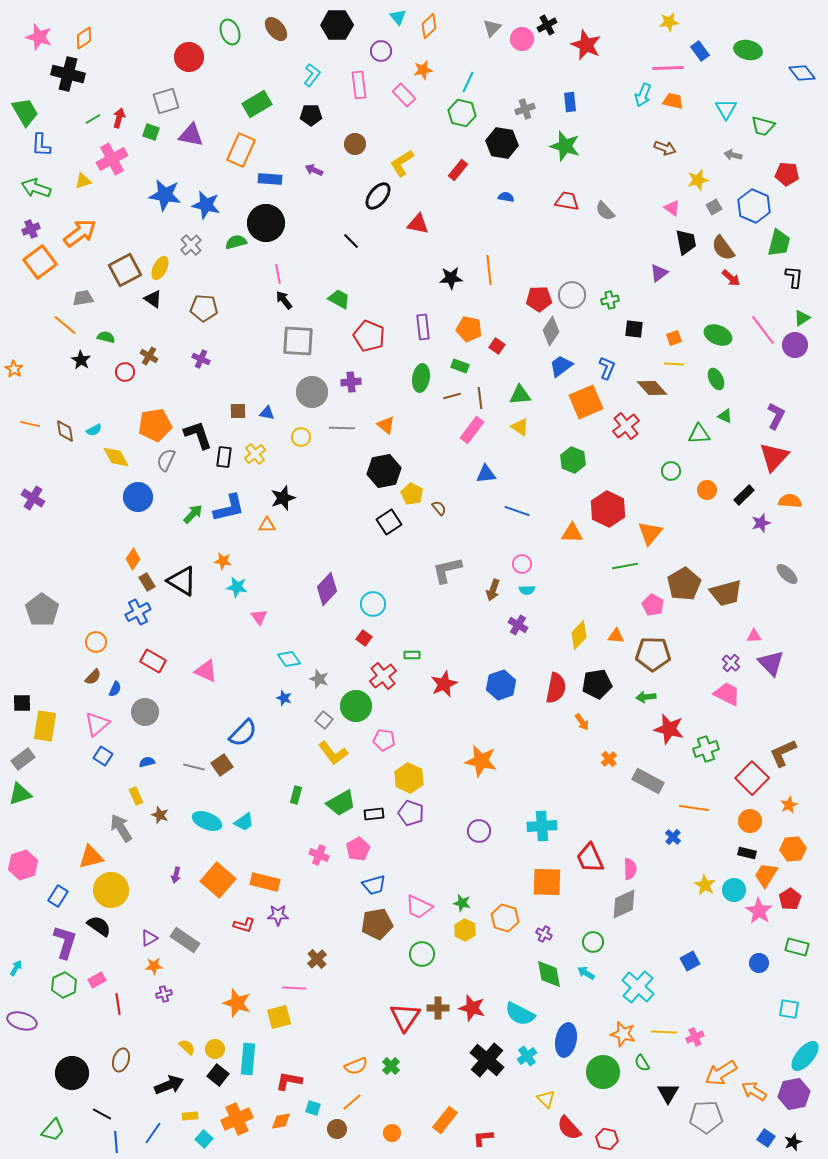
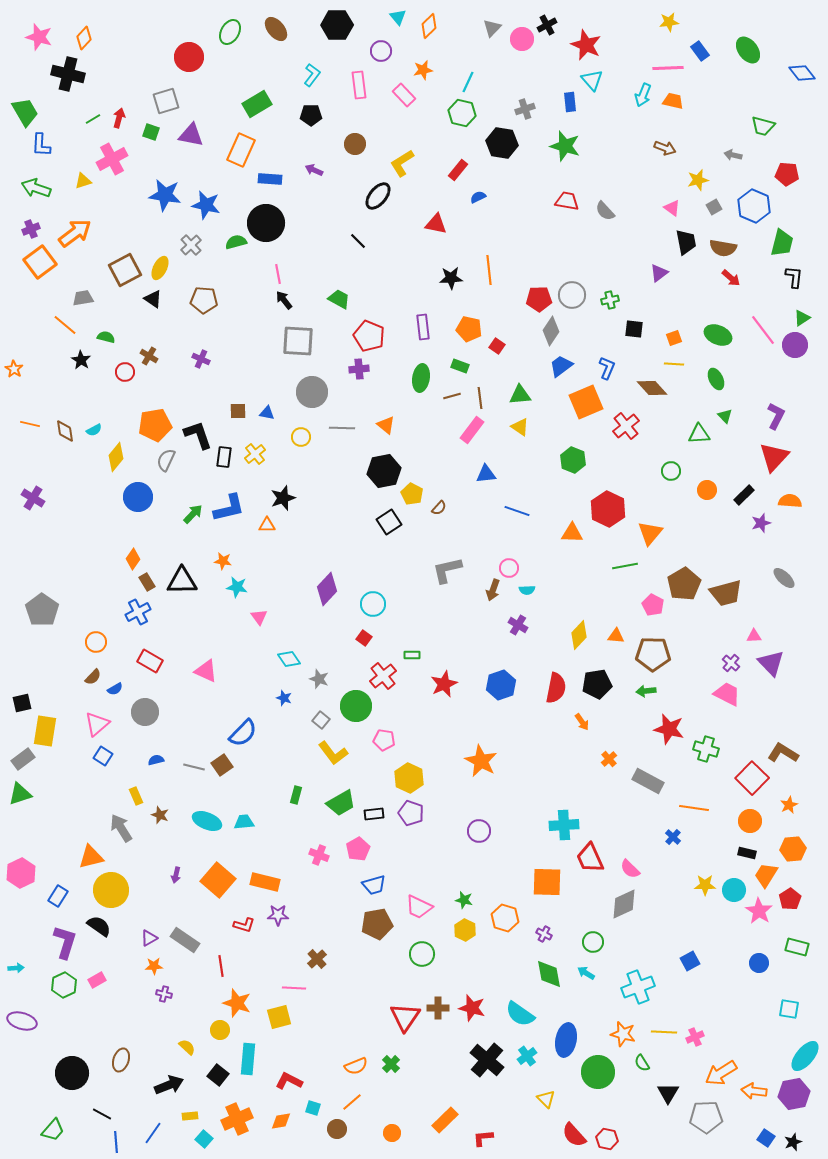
green ellipse at (230, 32): rotated 50 degrees clockwise
orange diamond at (84, 38): rotated 15 degrees counterclockwise
green ellipse at (748, 50): rotated 40 degrees clockwise
cyan triangle at (726, 109): moved 134 px left, 29 px up; rotated 10 degrees counterclockwise
blue semicircle at (506, 197): moved 28 px left; rotated 35 degrees counterclockwise
red triangle at (418, 224): moved 18 px right
orange arrow at (80, 233): moved 5 px left
black line at (351, 241): moved 7 px right
green trapezoid at (779, 243): moved 3 px right
brown semicircle at (723, 248): rotated 44 degrees counterclockwise
brown pentagon at (204, 308): moved 8 px up
purple cross at (351, 382): moved 8 px right, 13 px up
green triangle at (725, 416): rotated 21 degrees clockwise
yellow diamond at (116, 457): rotated 68 degrees clockwise
brown semicircle at (439, 508): rotated 84 degrees clockwise
pink circle at (522, 564): moved 13 px left, 4 px down
gray ellipse at (787, 574): moved 3 px left, 4 px down
black triangle at (182, 581): rotated 32 degrees counterclockwise
red rectangle at (153, 661): moved 3 px left
blue semicircle at (115, 689): rotated 35 degrees clockwise
green arrow at (646, 697): moved 6 px up
black square at (22, 703): rotated 12 degrees counterclockwise
gray square at (324, 720): moved 3 px left
yellow rectangle at (45, 726): moved 5 px down
green cross at (706, 749): rotated 35 degrees clockwise
brown L-shape at (783, 753): rotated 56 degrees clockwise
orange star at (481, 761): rotated 16 degrees clockwise
blue semicircle at (147, 762): moved 9 px right, 2 px up
cyan trapezoid at (244, 822): rotated 150 degrees counterclockwise
cyan cross at (542, 826): moved 22 px right, 1 px up
pink hexagon at (23, 865): moved 2 px left, 8 px down; rotated 8 degrees counterclockwise
pink semicircle at (630, 869): rotated 135 degrees clockwise
yellow star at (705, 885): rotated 30 degrees counterclockwise
green star at (462, 903): moved 2 px right, 3 px up
cyan arrow at (16, 968): rotated 56 degrees clockwise
cyan cross at (638, 987): rotated 28 degrees clockwise
purple cross at (164, 994): rotated 28 degrees clockwise
red line at (118, 1004): moved 103 px right, 38 px up
cyan semicircle at (520, 1014): rotated 8 degrees clockwise
yellow circle at (215, 1049): moved 5 px right, 19 px up
green cross at (391, 1066): moved 2 px up
green circle at (603, 1072): moved 5 px left
red L-shape at (289, 1081): rotated 16 degrees clockwise
orange arrow at (754, 1091): rotated 25 degrees counterclockwise
orange rectangle at (445, 1120): rotated 8 degrees clockwise
red semicircle at (569, 1128): moved 5 px right, 7 px down
